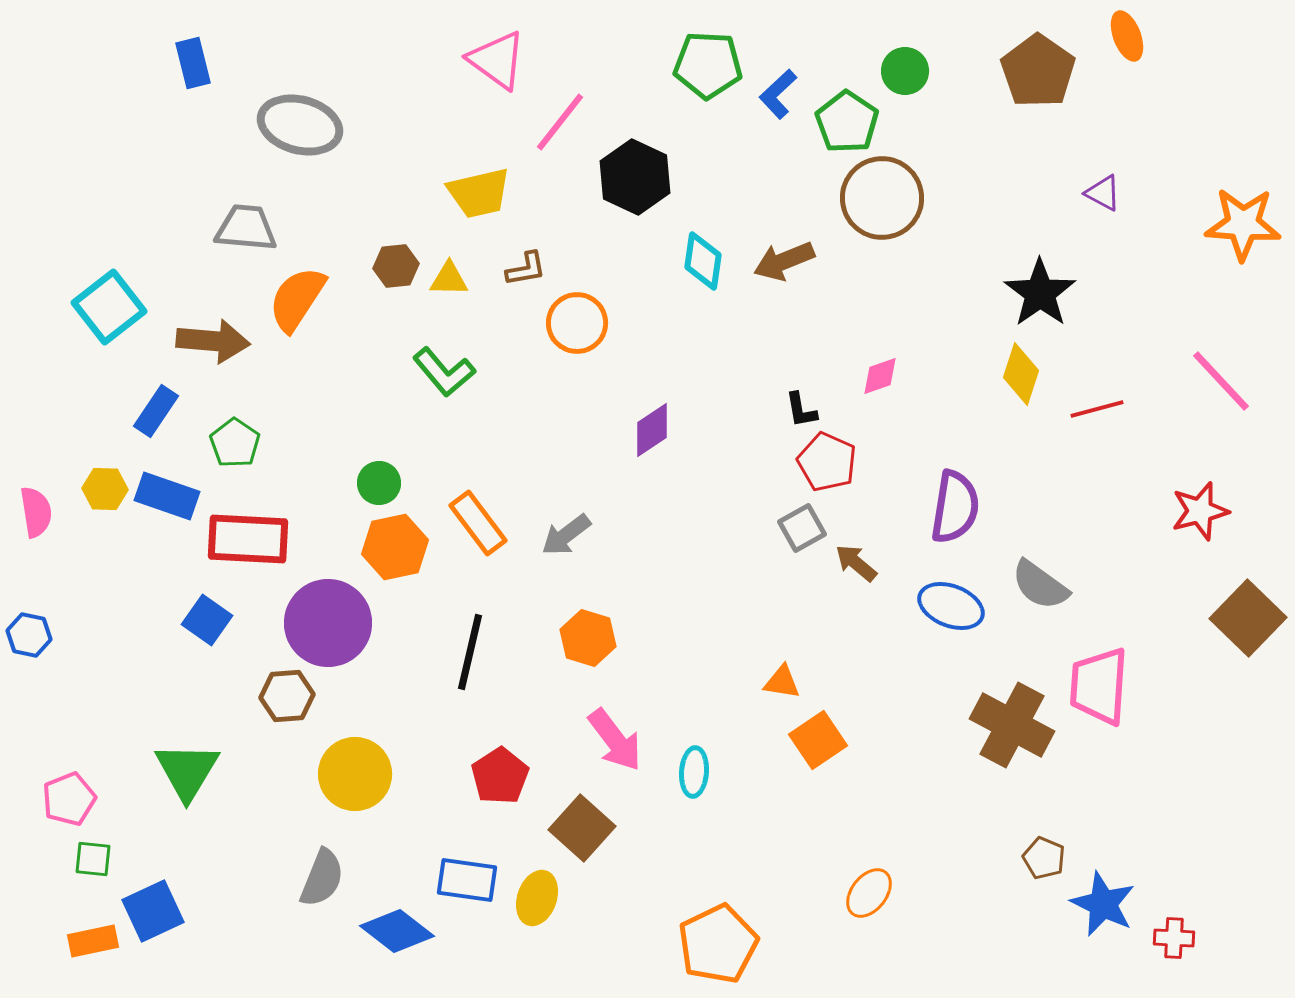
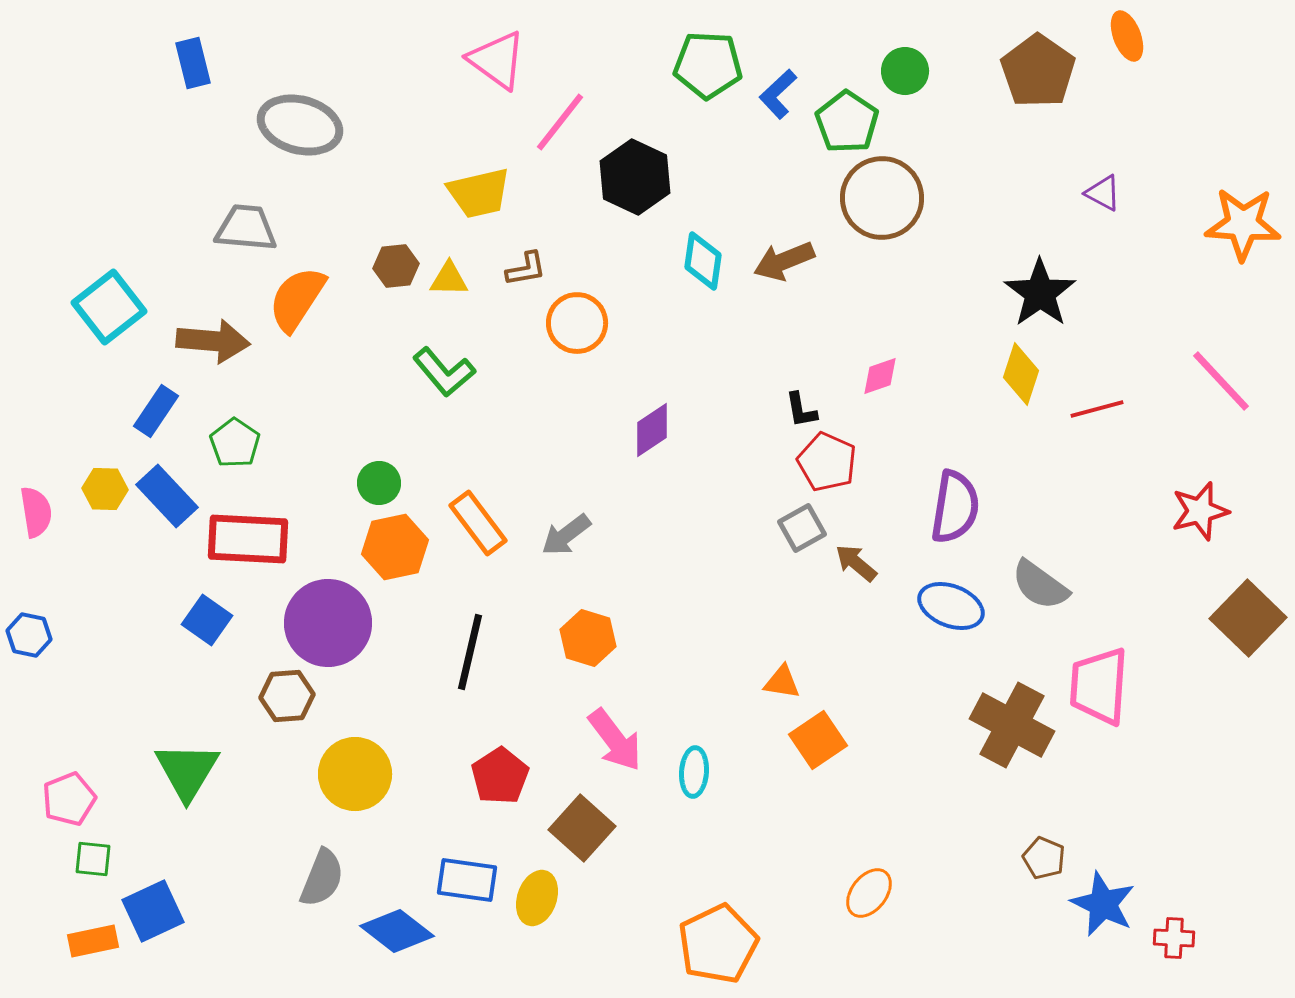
blue rectangle at (167, 496): rotated 28 degrees clockwise
